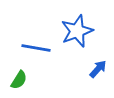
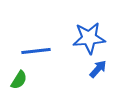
blue star: moved 12 px right, 7 px down; rotated 16 degrees clockwise
blue line: moved 3 px down; rotated 16 degrees counterclockwise
